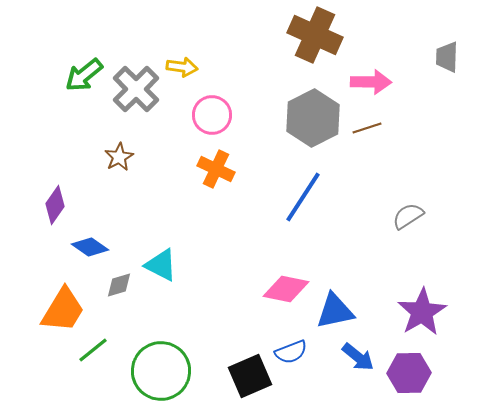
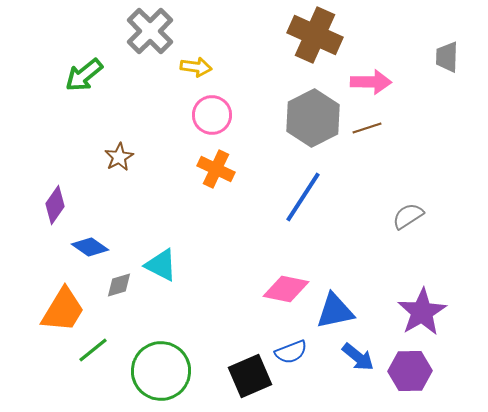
yellow arrow: moved 14 px right
gray cross: moved 14 px right, 58 px up
purple hexagon: moved 1 px right, 2 px up
